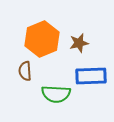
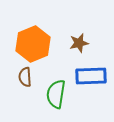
orange hexagon: moved 9 px left, 5 px down
brown semicircle: moved 6 px down
green semicircle: rotated 96 degrees clockwise
